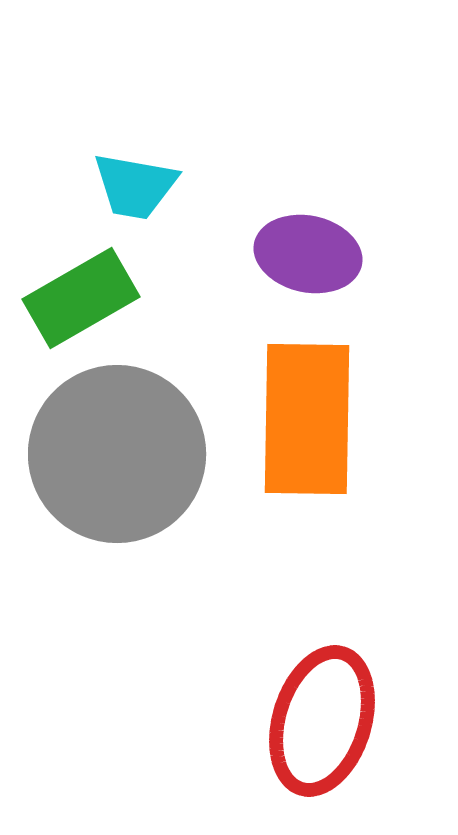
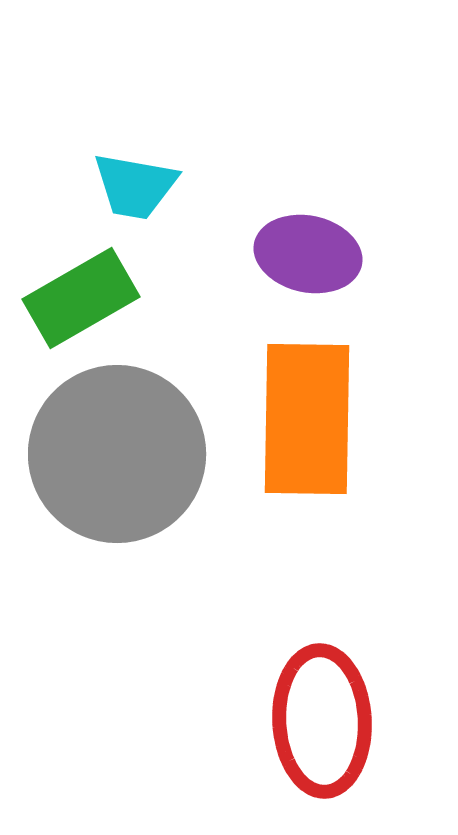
red ellipse: rotated 20 degrees counterclockwise
